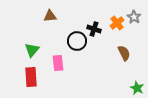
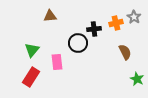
orange cross: moved 1 px left; rotated 24 degrees clockwise
black cross: rotated 24 degrees counterclockwise
black circle: moved 1 px right, 2 px down
brown semicircle: moved 1 px right, 1 px up
pink rectangle: moved 1 px left, 1 px up
red rectangle: rotated 36 degrees clockwise
green star: moved 9 px up
